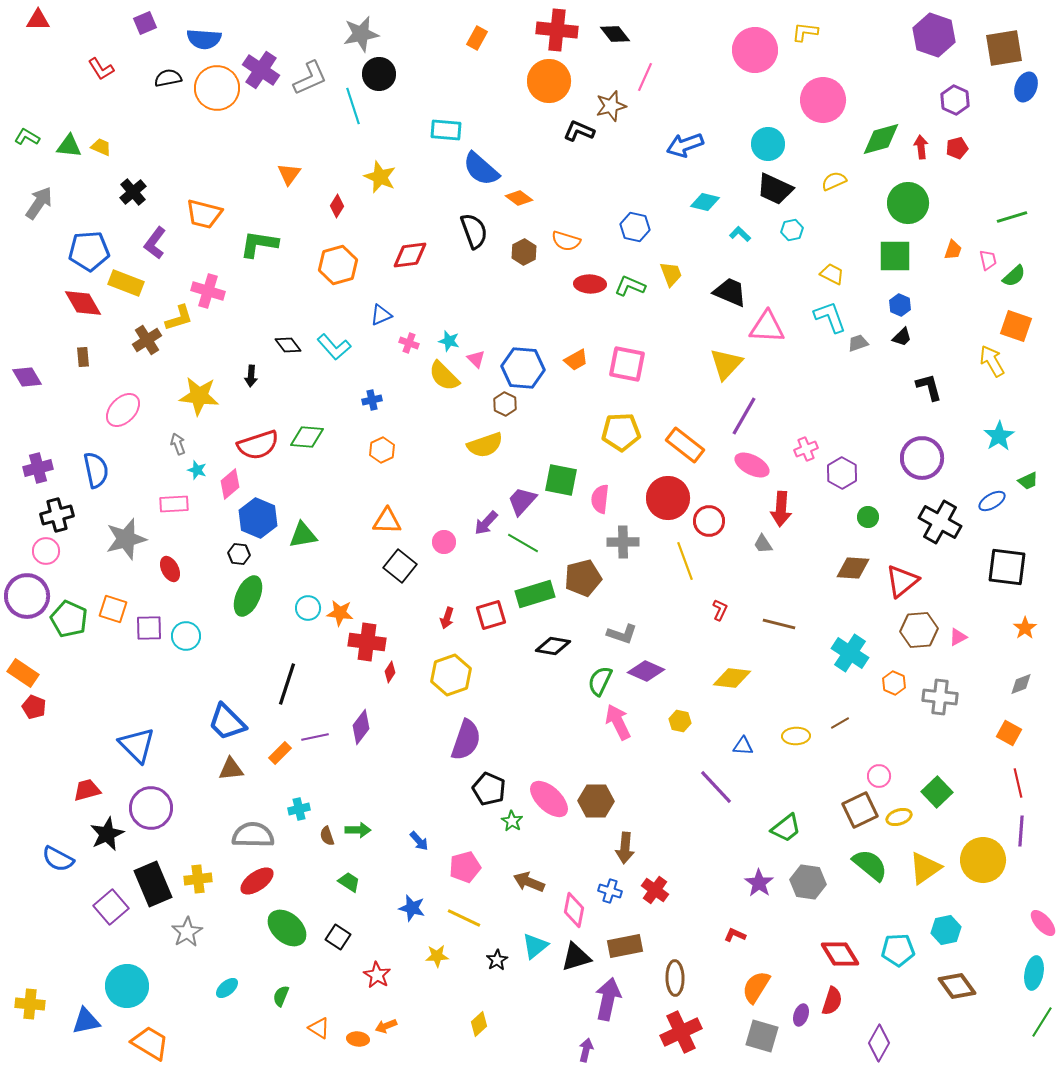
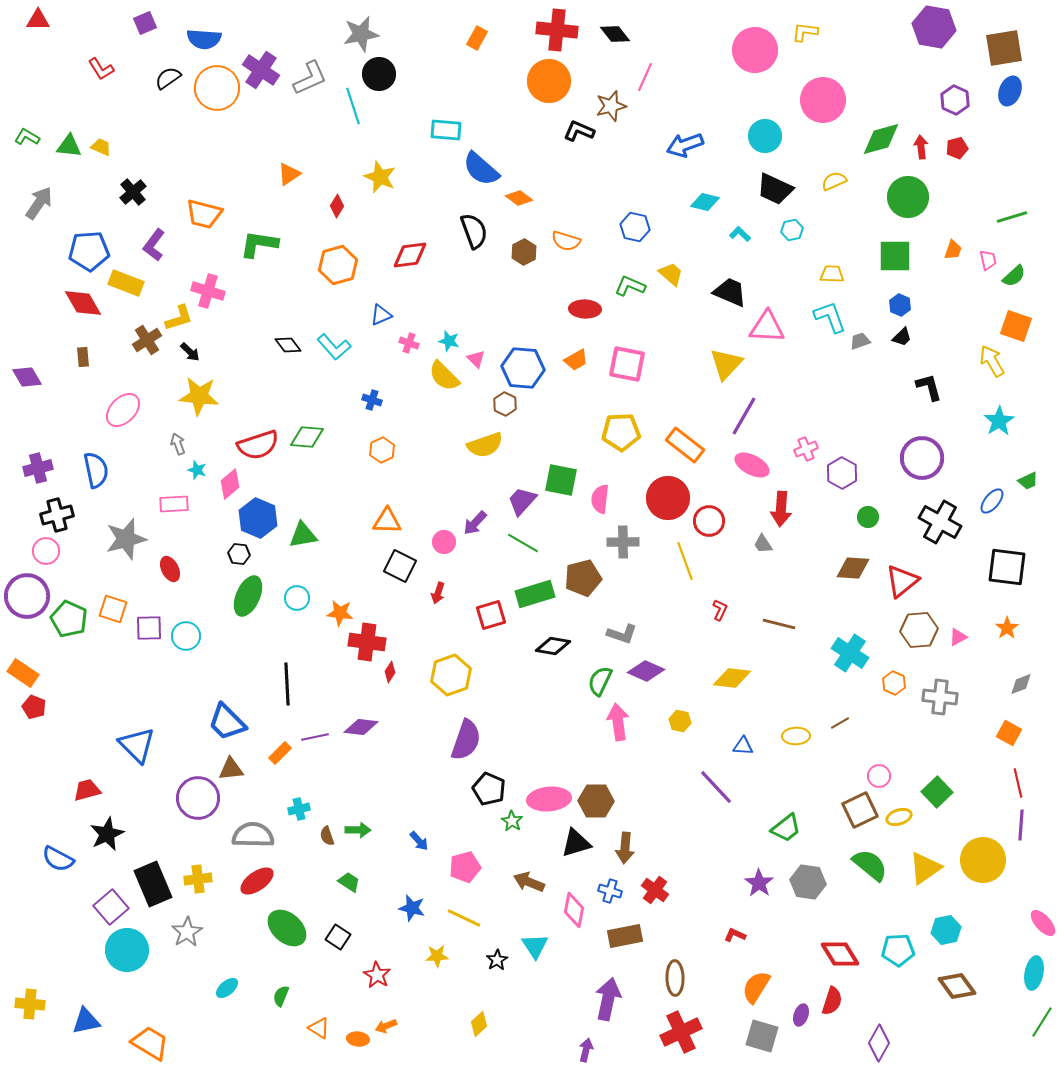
purple hexagon at (934, 35): moved 8 px up; rotated 9 degrees counterclockwise
black semicircle at (168, 78): rotated 24 degrees counterclockwise
blue ellipse at (1026, 87): moved 16 px left, 4 px down
cyan circle at (768, 144): moved 3 px left, 8 px up
orange triangle at (289, 174): rotated 20 degrees clockwise
green circle at (908, 203): moved 6 px up
purple L-shape at (155, 243): moved 1 px left, 2 px down
yellow trapezoid at (671, 274): rotated 28 degrees counterclockwise
yellow trapezoid at (832, 274): rotated 25 degrees counterclockwise
red ellipse at (590, 284): moved 5 px left, 25 px down
gray trapezoid at (858, 343): moved 2 px right, 2 px up
black arrow at (251, 376): moved 61 px left, 24 px up; rotated 50 degrees counterclockwise
blue cross at (372, 400): rotated 30 degrees clockwise
cyan star at (999, 436): moved 15 px up
blue ellipse at (992, 501): rotated 20 degrees counterclockwise
purple arrow at (486, 523): moved 11 px left
black square at (400, 566): rotated 12 degrees counterclockwise
cyan circle at (308, 608): moved 11 px left, 10 px up
red arrow at (447, 618): moved 9 px left, 25 px up
orange star at (1025, 628): moved 18 px left
black line at (287, 684): rotated 21 degrees counterclockwise
pink arrow at (618, 722): rotated 18 degrees clockwise
purple diamond at (361, 727): rotated 60 degrees clockwise
pink ellipse at (549, 799): rotated 48 degrees counterclockwise
purple circle at (151, 808): moved 47 px right, 10 px up
purple line at (1021, 831): moved 6 px up
cyan triangle at (535, 946): rotated 24 degrees counterclockwise
brown rectangle at (625, 946): moved 10 px up
black triangle at (576, 957): moved 114 px up
cyan circle at (127, 986): moved 36 px up
